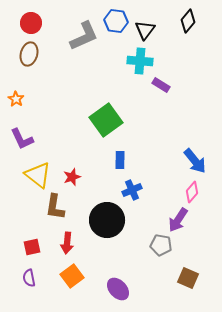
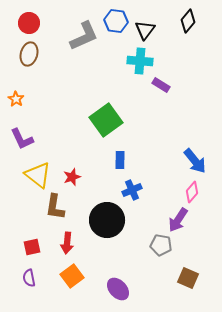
red circle: moved 2 px left
